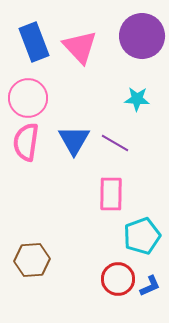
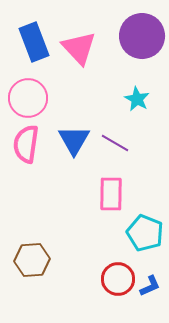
pink triangle: moved 1 px left, 1 px down
cyan star: rotated 25 degrees clockwise
pink semicircle: moved 2 px down
cyan pentagon: moved 3 px right, 3 px up; rotated 30 degrees counterclockwise
